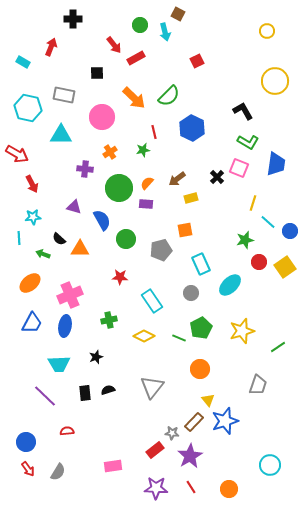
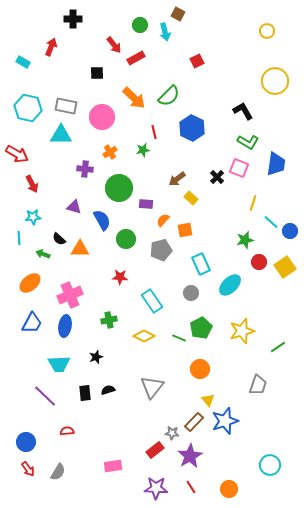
gray rectangle at (64, 95): moved 2 px right, 11 px down
orange semicircle at (147, 183): moved 16 px right, 37 px down
yellow rectangle at (191, 198): rotated 56 degrees clockwise
cyan line at (268, 222): moved 3 px right
